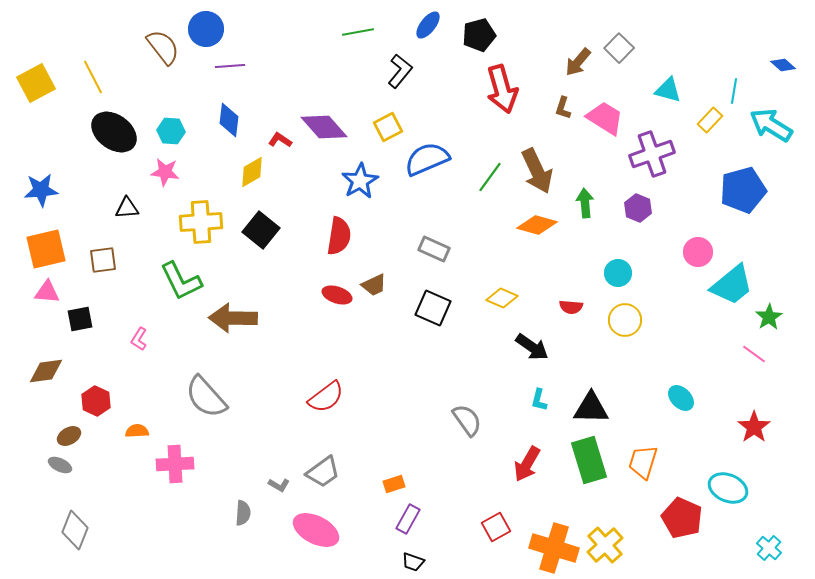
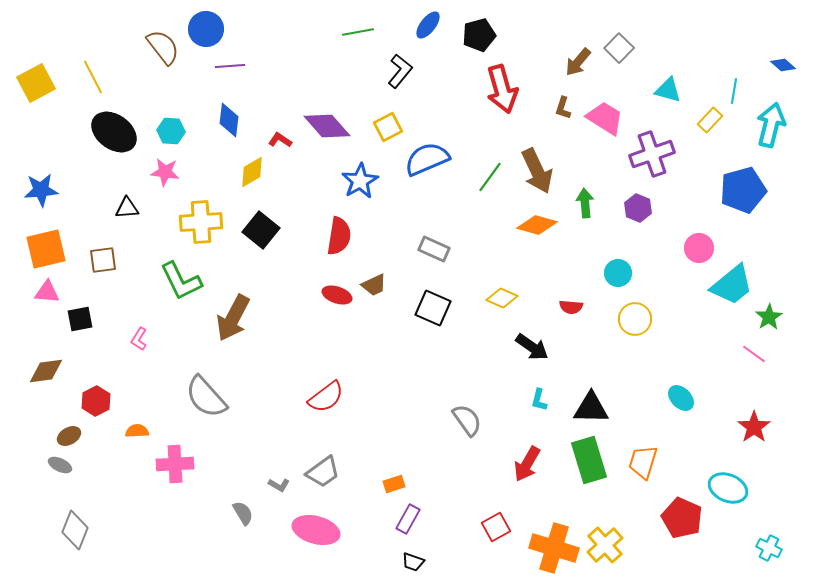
cyan arrow at (771, 125): rotated 72 degrees clockwise
purple diamond at (324, 127): moved 3 px right, 1 px up
pink circle at (698, 252): moved 1 px right, 4 px up
brown arrow at (233, 318): rotated 63 degrees counterclockwise
yellow circle at (625, 320): moved 10 px right, 1 px up
red hexagon at (96, 401): rotated 8 degrees clockwise
gray semicircle at (243, 513): rotated 35 degrees counterclockwise
pink ellipse at (316, 530): rotated 12 degrees counterclockwise
cyan cross at (769, 548): rotated 15 degrees counterclockwise
